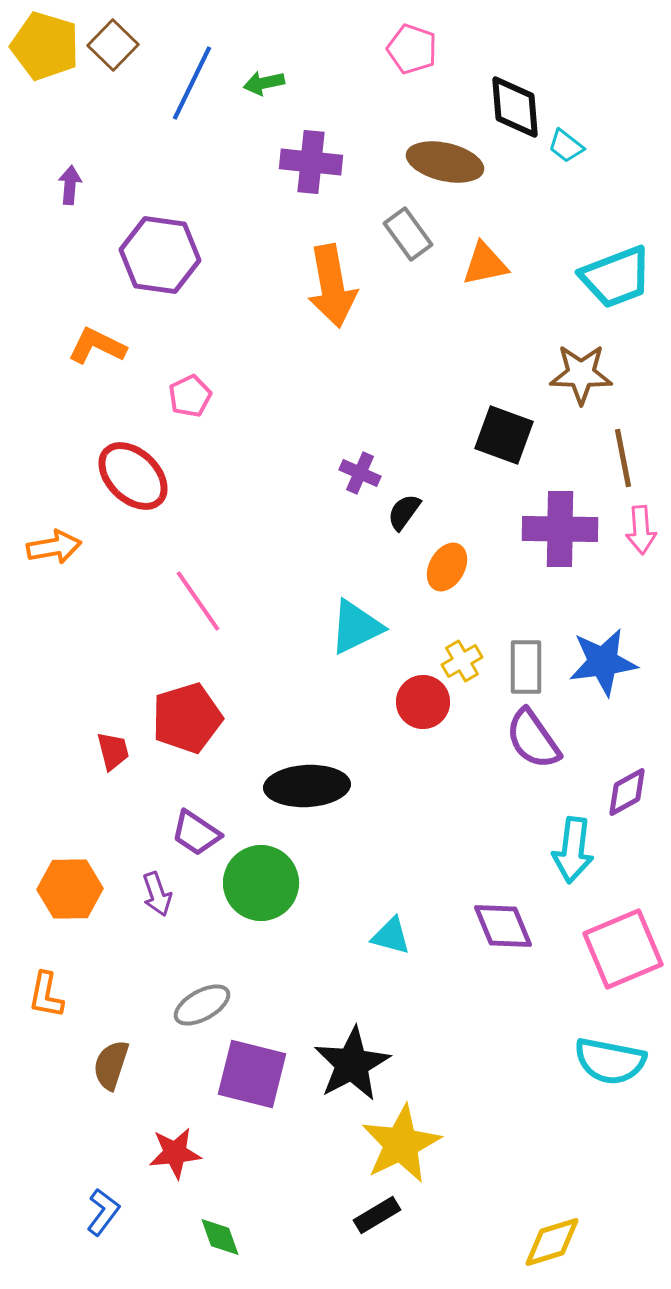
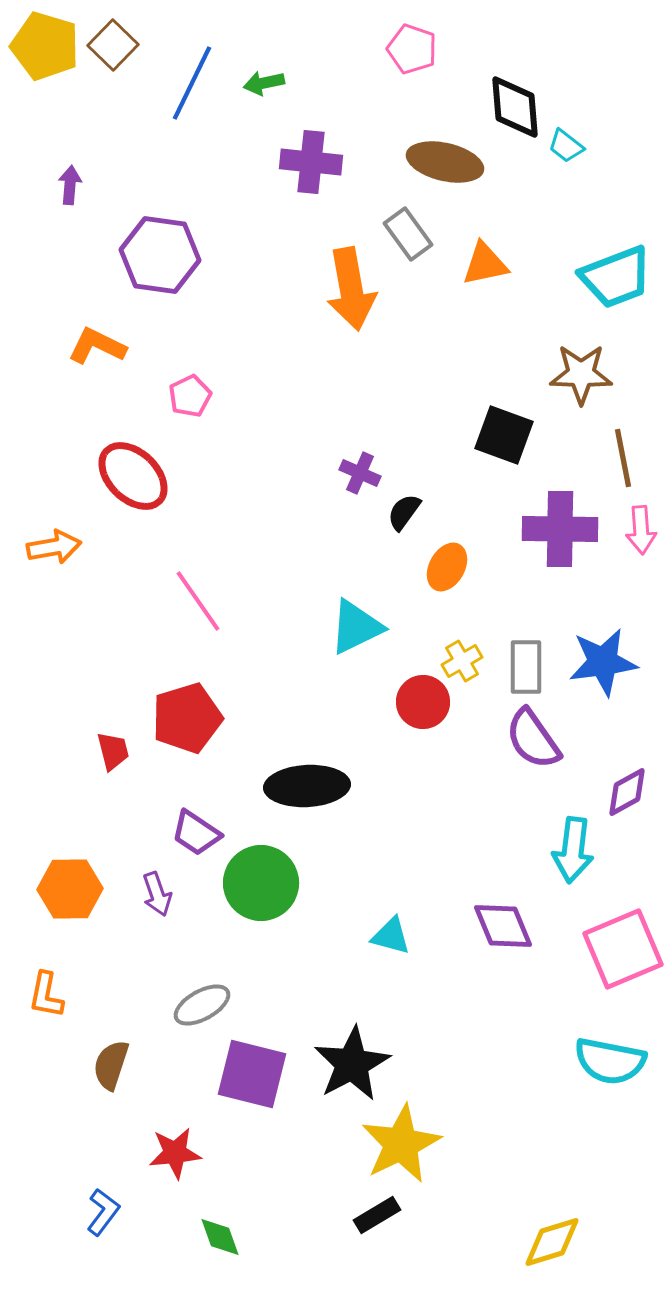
orange arrow at (332, 286): moved 19 px right, 3 px down
